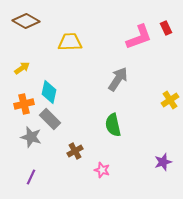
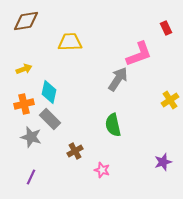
brown diamond: rotated 40 degrees counterclockwise
pink L-shape: moved 17 px down
yellow arrow: moved 2 px right, 1 px down; rotated 14 degrees clockwise
